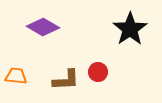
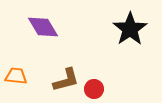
purple diamond: rotated 28 degrees clockwise
red circle: moved 4 px left, 17 px down
brown L-shape: rotated 12 degrees counterclockwise
